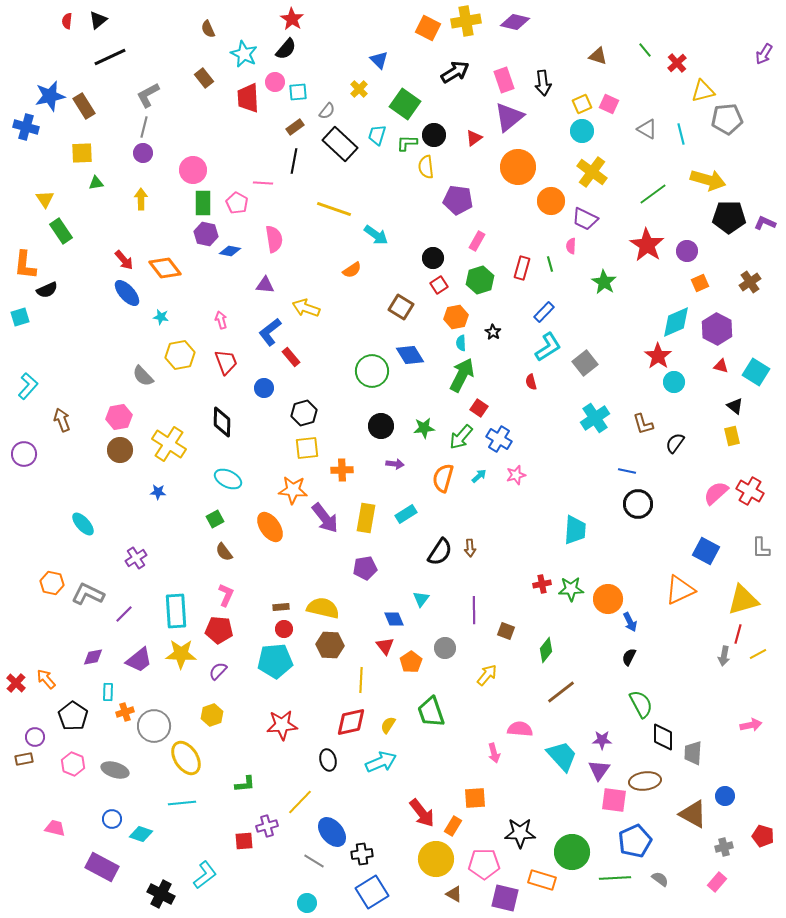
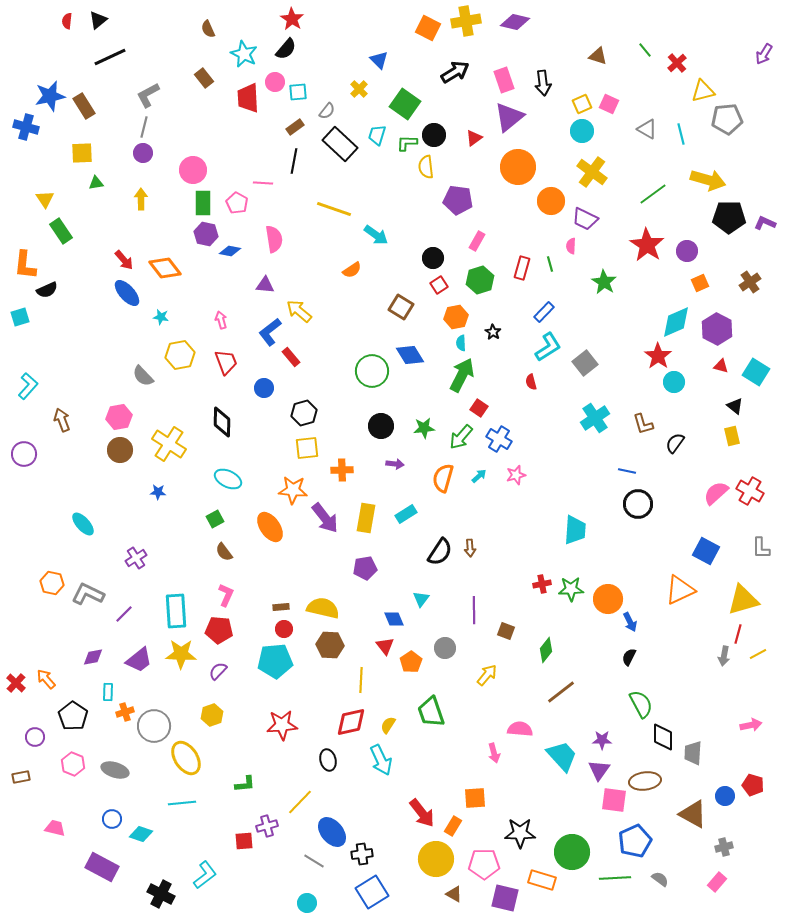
yellow arrow at (306, 308): moved 7 px left, 3 px down; rotated 20 degrees clockwise
brown rectangle at (24, 759): moved 3 px left, 18 px down
cyan arrow at (381, 762): moved 2 px up; rotated 88 degrees clockwise
red pentagon at (763, 836): moved 10 px left, 51 px up
